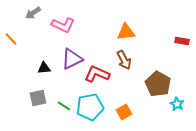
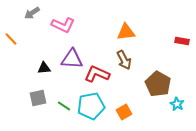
gray arrow: moved 1 px left
purple triangle: rotated 30 degrees clockwise
cyan pentagon: moved 1 px right, 1 px up
